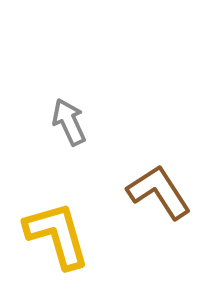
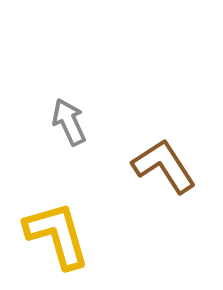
brown L-shape: moved 5 px right, 26 px up
